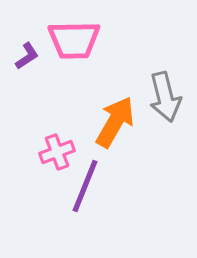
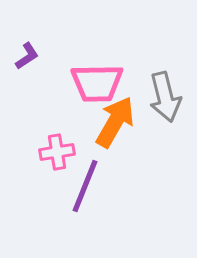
pink trapezoid: moved 23 px right, 43 px down
pink cross: rotated 12 degrees clockwise
